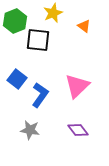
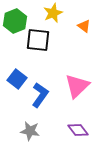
gray star: moved 1 px down
